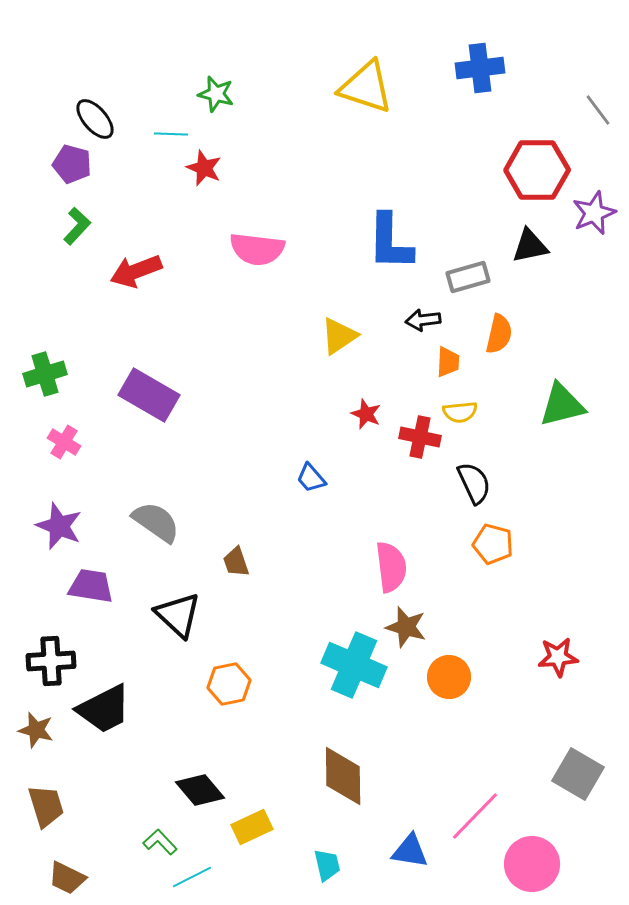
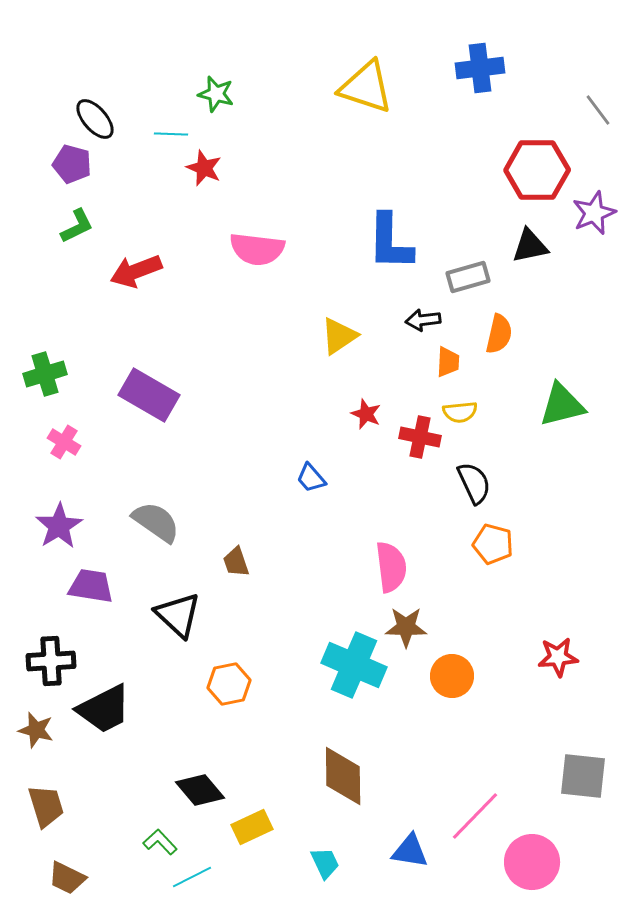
green L-shape at (77, 226): rotated 21 degrees clockwise
purple star at (59, 526): rotated 18 degrees clockwise
brown star at (406, 627): rotated 15 degrees counterclockwise
orange circle at (449, 677): moved 3 px right, 1 px up
gray square at (578, 774): moved 5 px right, 2 px down; rotated 24 degrees counterclockwise
pink circle at (532, 864): moved 2 px up
cyan trapezoid at (327, 865): moved 2 px left, 2 px up; rotated 12 degrees counterclockwise
